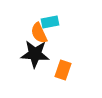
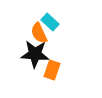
cyan rectangle: rotated 54 degrees clockwise
orange rectangle: moved 11 px left
